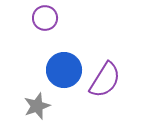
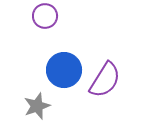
purple circle: moved 2 px up
